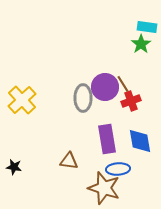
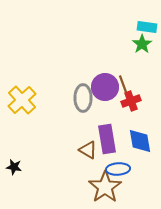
green star: moved 1 px right
brown line: rotated 12 degrees clockwise
brown triangle: moved 19 px right, 11 px up; rotated 24 degrees clockwise
brown star: moved 1 px right, 1 px up; rotated 20 degrees clockwise
